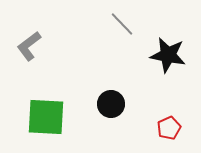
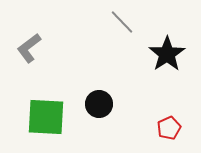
gray line: moved 2 px up
gray L-shape: moved 2 px down
black star: moved 1 px left, 1 px up; rotated 27 degrees clockwise
black circle: moved 12 px left
